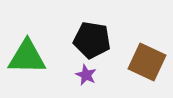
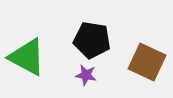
green triangle: rotated 27 degrees clockwise
purple star: rotated 15 degrees counterclockwise
